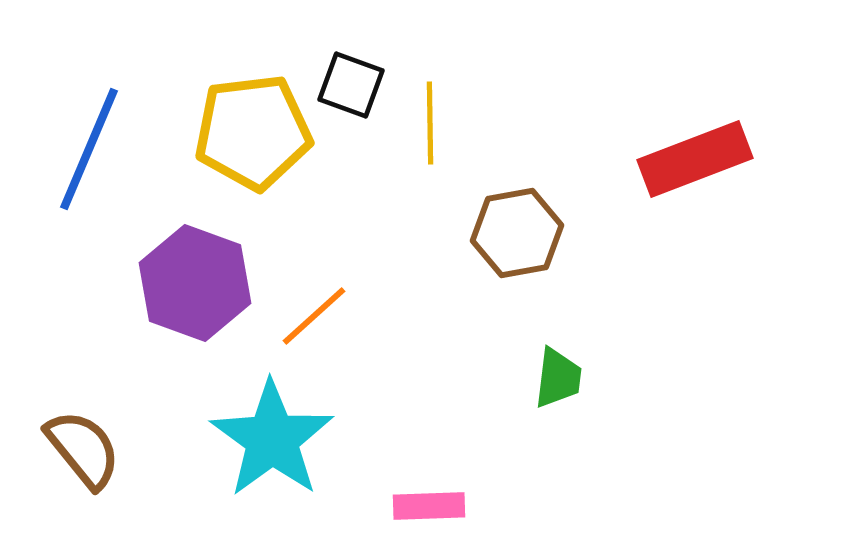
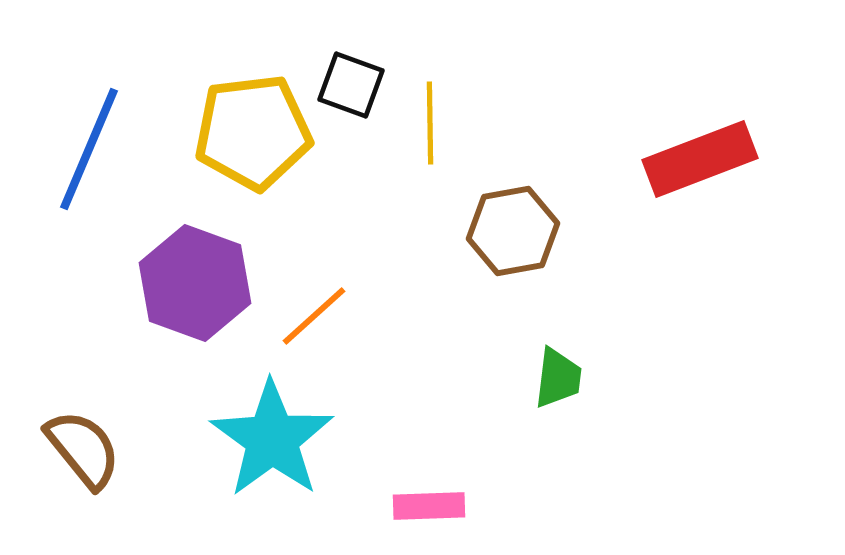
red rectangle: moved 5 px right
brown hexagon: moved 4 px left, 2 px up
